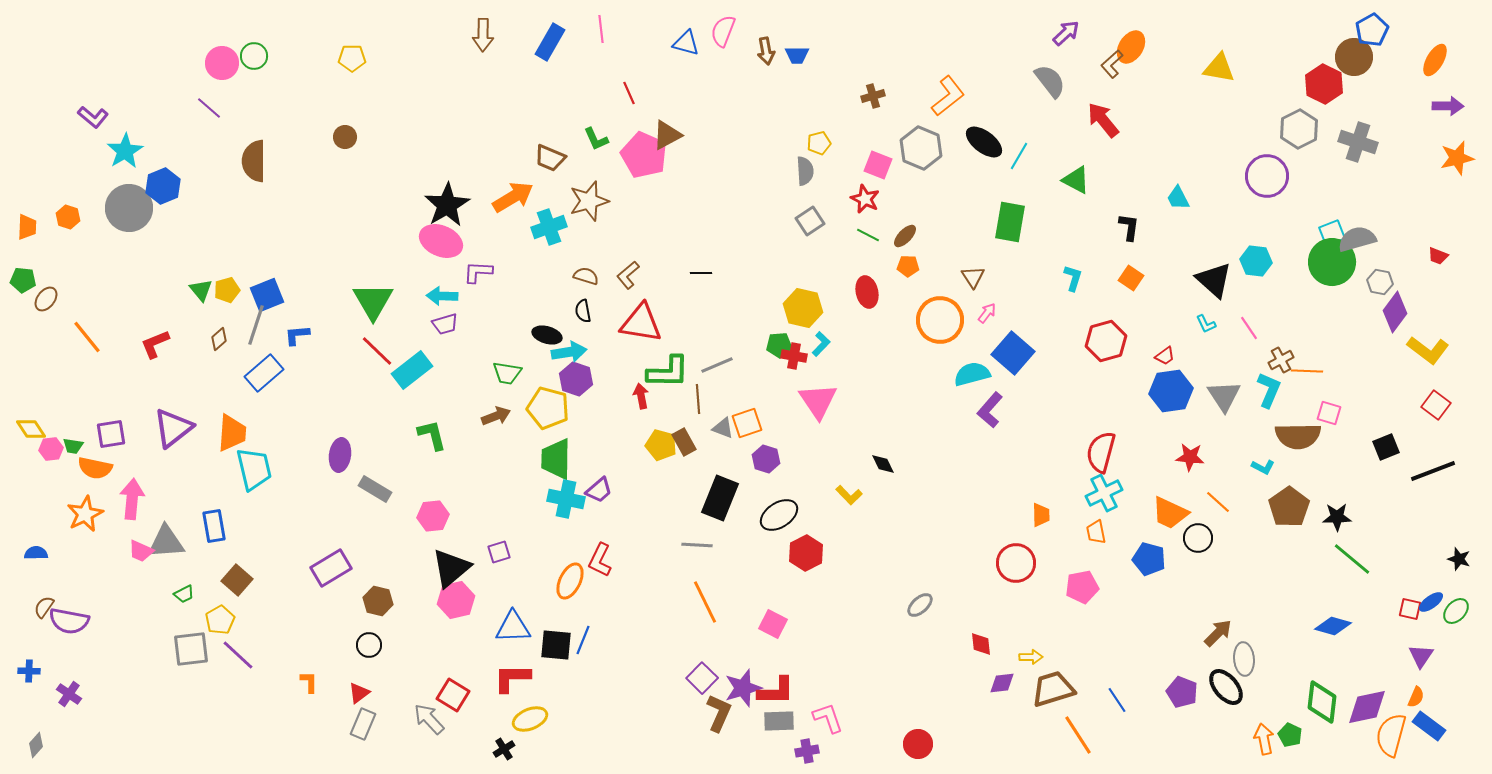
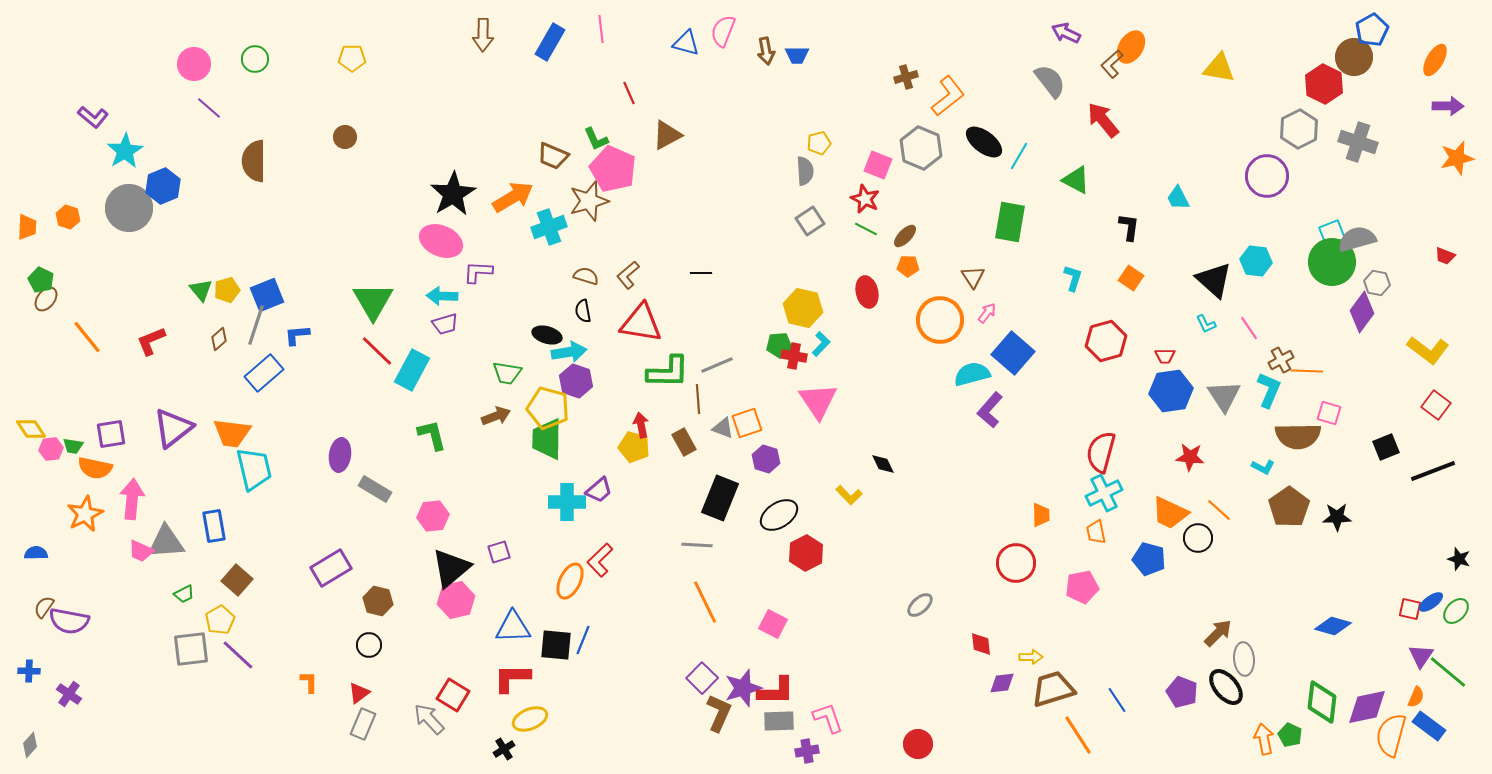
purple arrow at (1066, 33): rotated 112 degrees counterclockwise
green circle at (254, 56): moved 1 px right, 3 px down
pink circle at (222, 63): moved 28 px left, 1 px down
brown cross at (873, 96): moved 33 px right, 19 px up
pink pentagon at (644, 155): moved 31 px left, 14 px down
brown trapezoid at (550, 158): moved 3 px right, 2 px up
black star at (447, 205): moved 6 px right, 11 px up
green line at (868, 235): moved 2 px left, 6 px up
red trapezoid at (1438, 256): moved 7 px right
green pentagon at (23, 280): moved 18 px right; rotated 20 degrees clockwise
gray hexagon at (1380, 282): moved 3 px left, 1 px down
purple diamond at (1395, 312): moved 33 px left
red L-shape at (155, 344): moved 4 px left, 3 px up
red trapezoid at (1165, 356): rotated 35 degrees clockwise
cyan rectangle at (412, 370): rotated 24 degrees counterclockwise
purple hexagon at (576, 379): moved 2 px down
red arrow at (641, 396): moved 29 px down
orange trapezoid at (232, 433): rotated 93 degrees clockwise
yellow pentagon at (661, 445): moved 27 px left, 2 px down
green trapezoid at (556, 459): moved 9 px left, 20 px up
cyan cross at (566, 499): moved 1 px right, 3 px down; rotated 12 degrees counterclockwise
orange line at (1218, 502): moved 1 px right, 8 px down
green line at (1352, 559): moved 96 px right, 113 px down
red L-shape at (600, 560): rotated 20 degrees clockwise
gray diamond at (36, 745): moved 6 px left
